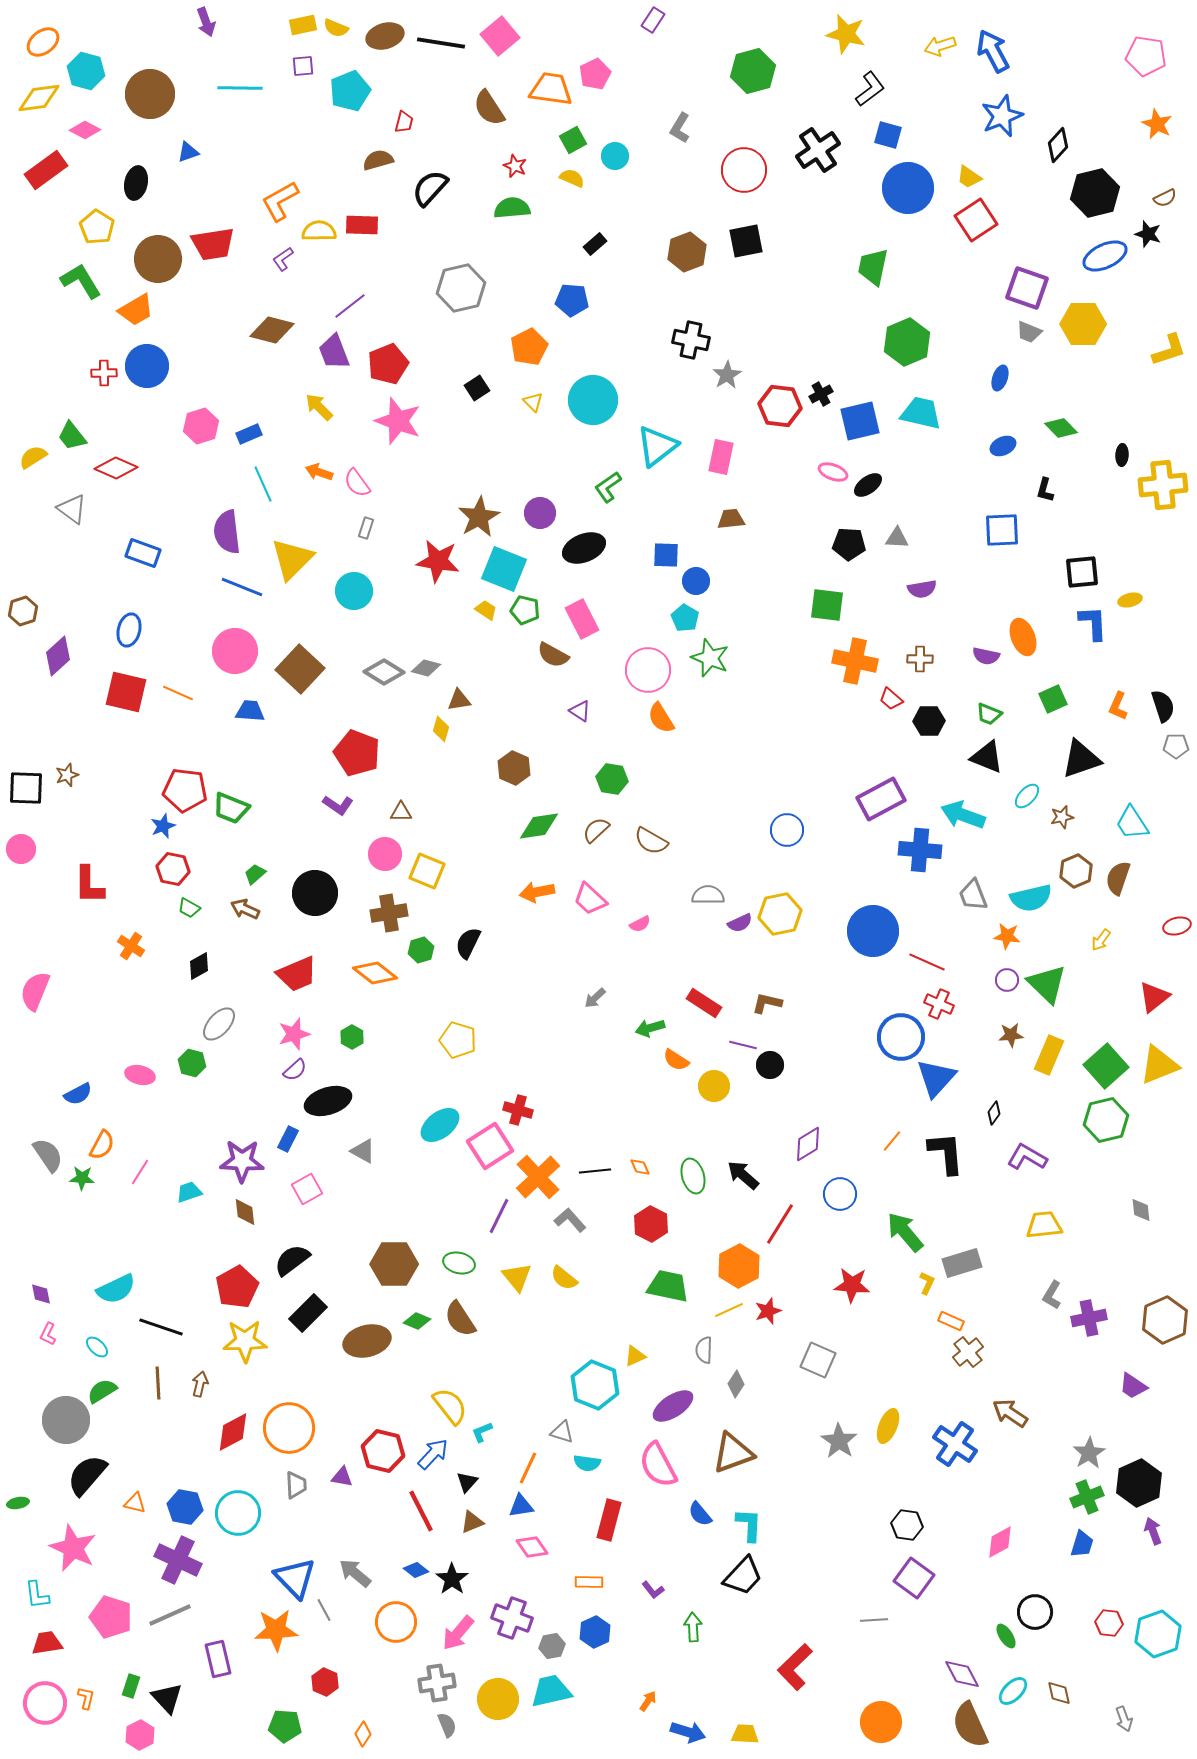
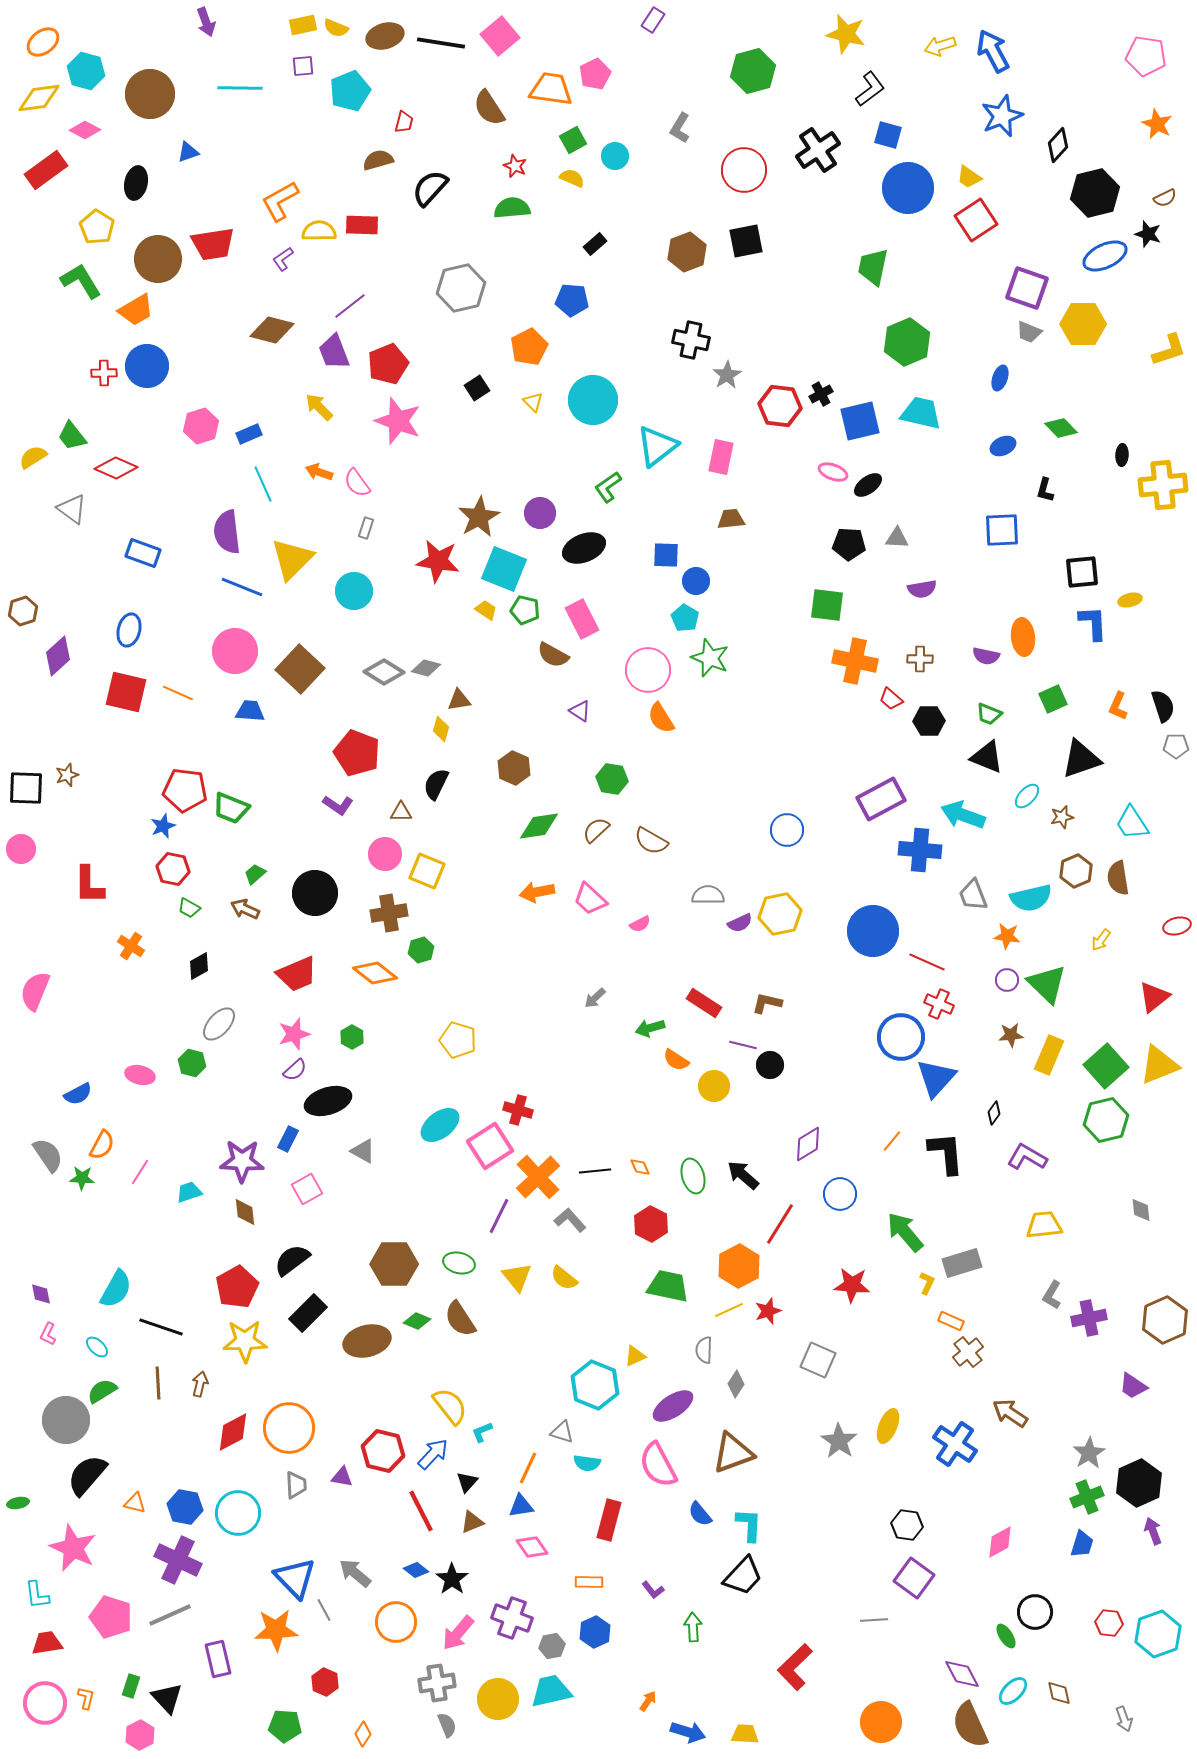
orange ellipse at (1023, 637): rotated 15 degrees clockwise
brown semicircle at (1118, 878): rotated 28 degrees counterclockwise
black semicircle at (468, 943): moved 32 px left, 159 px up
cyan semicircle at (116, 1289): rotated 36 degrees counterclockwise
